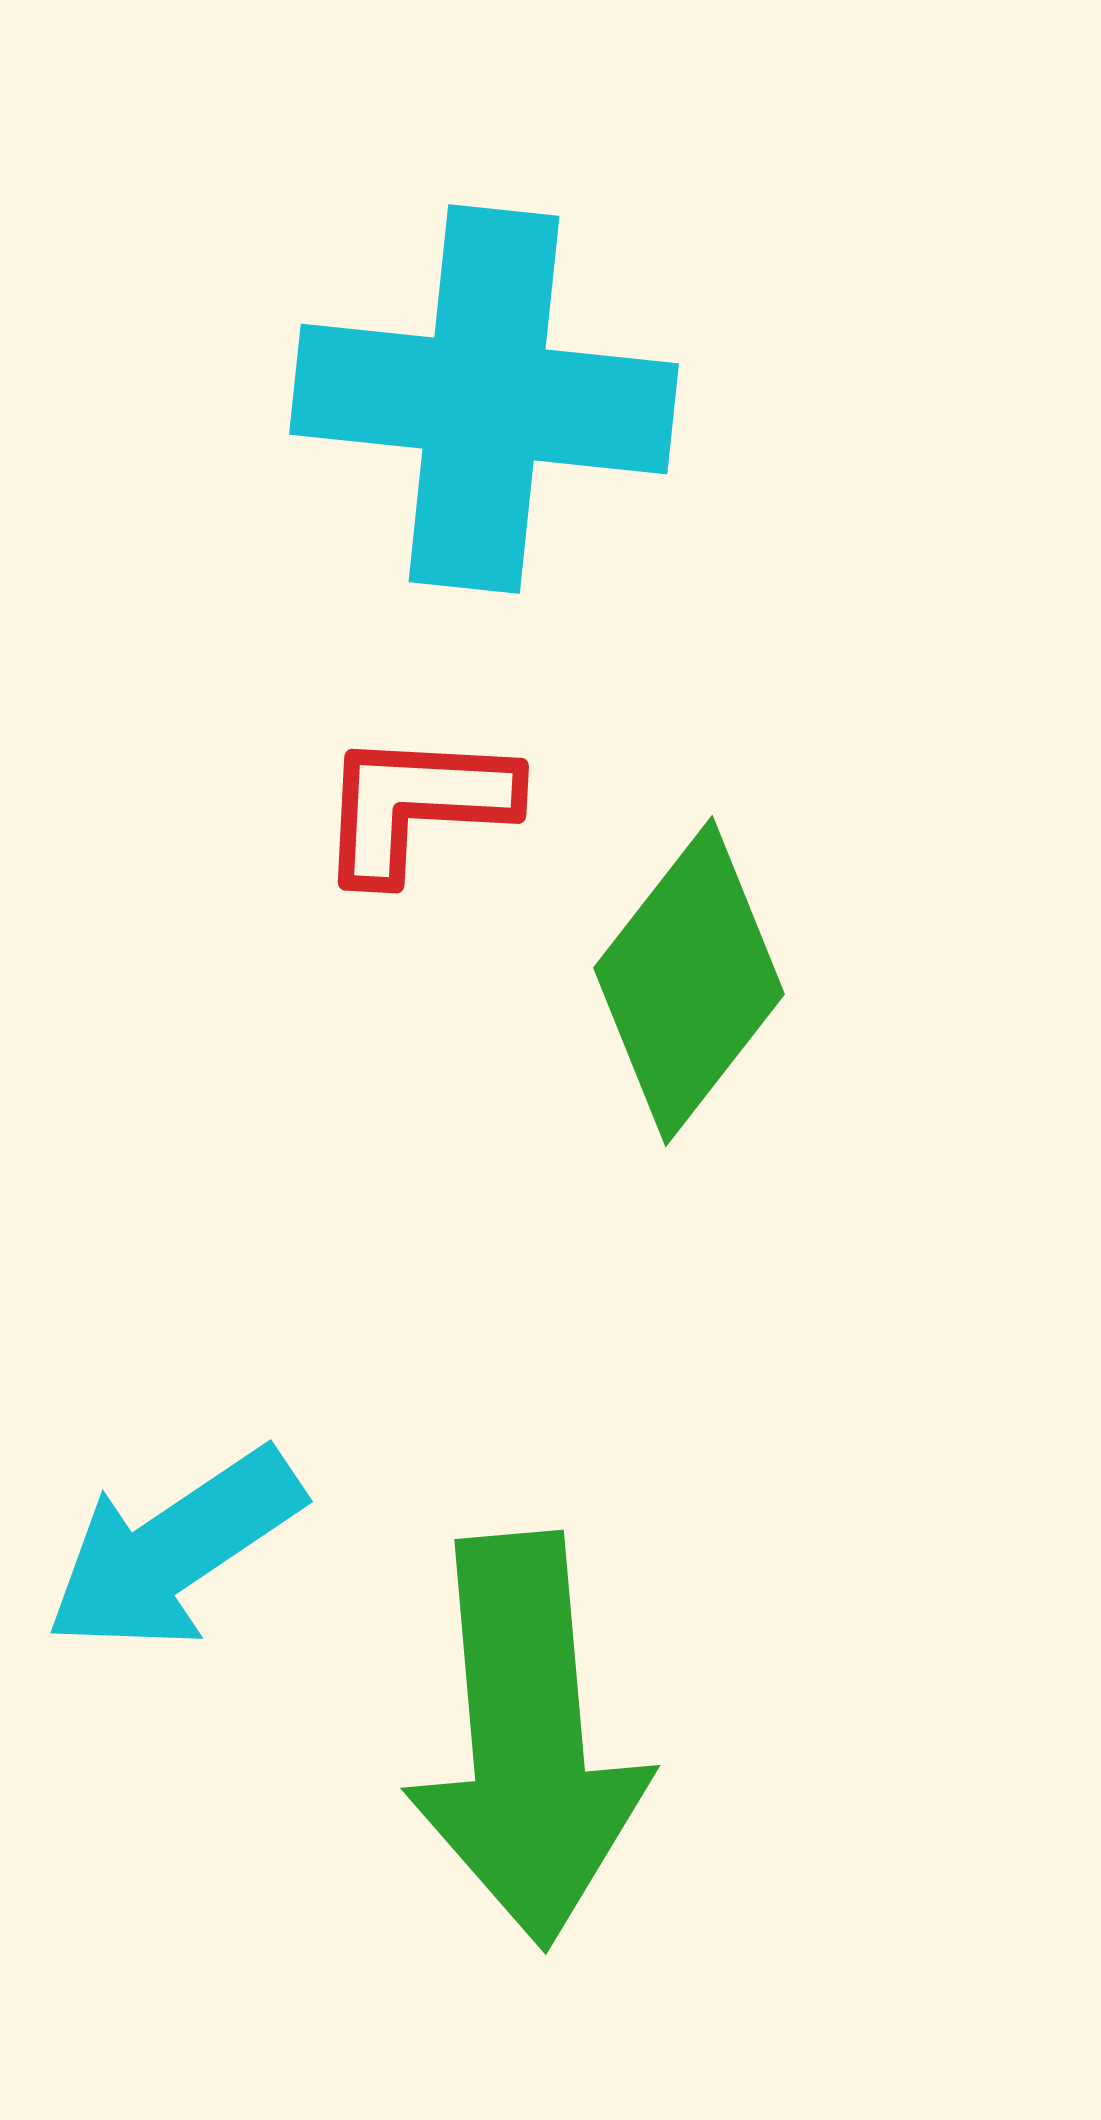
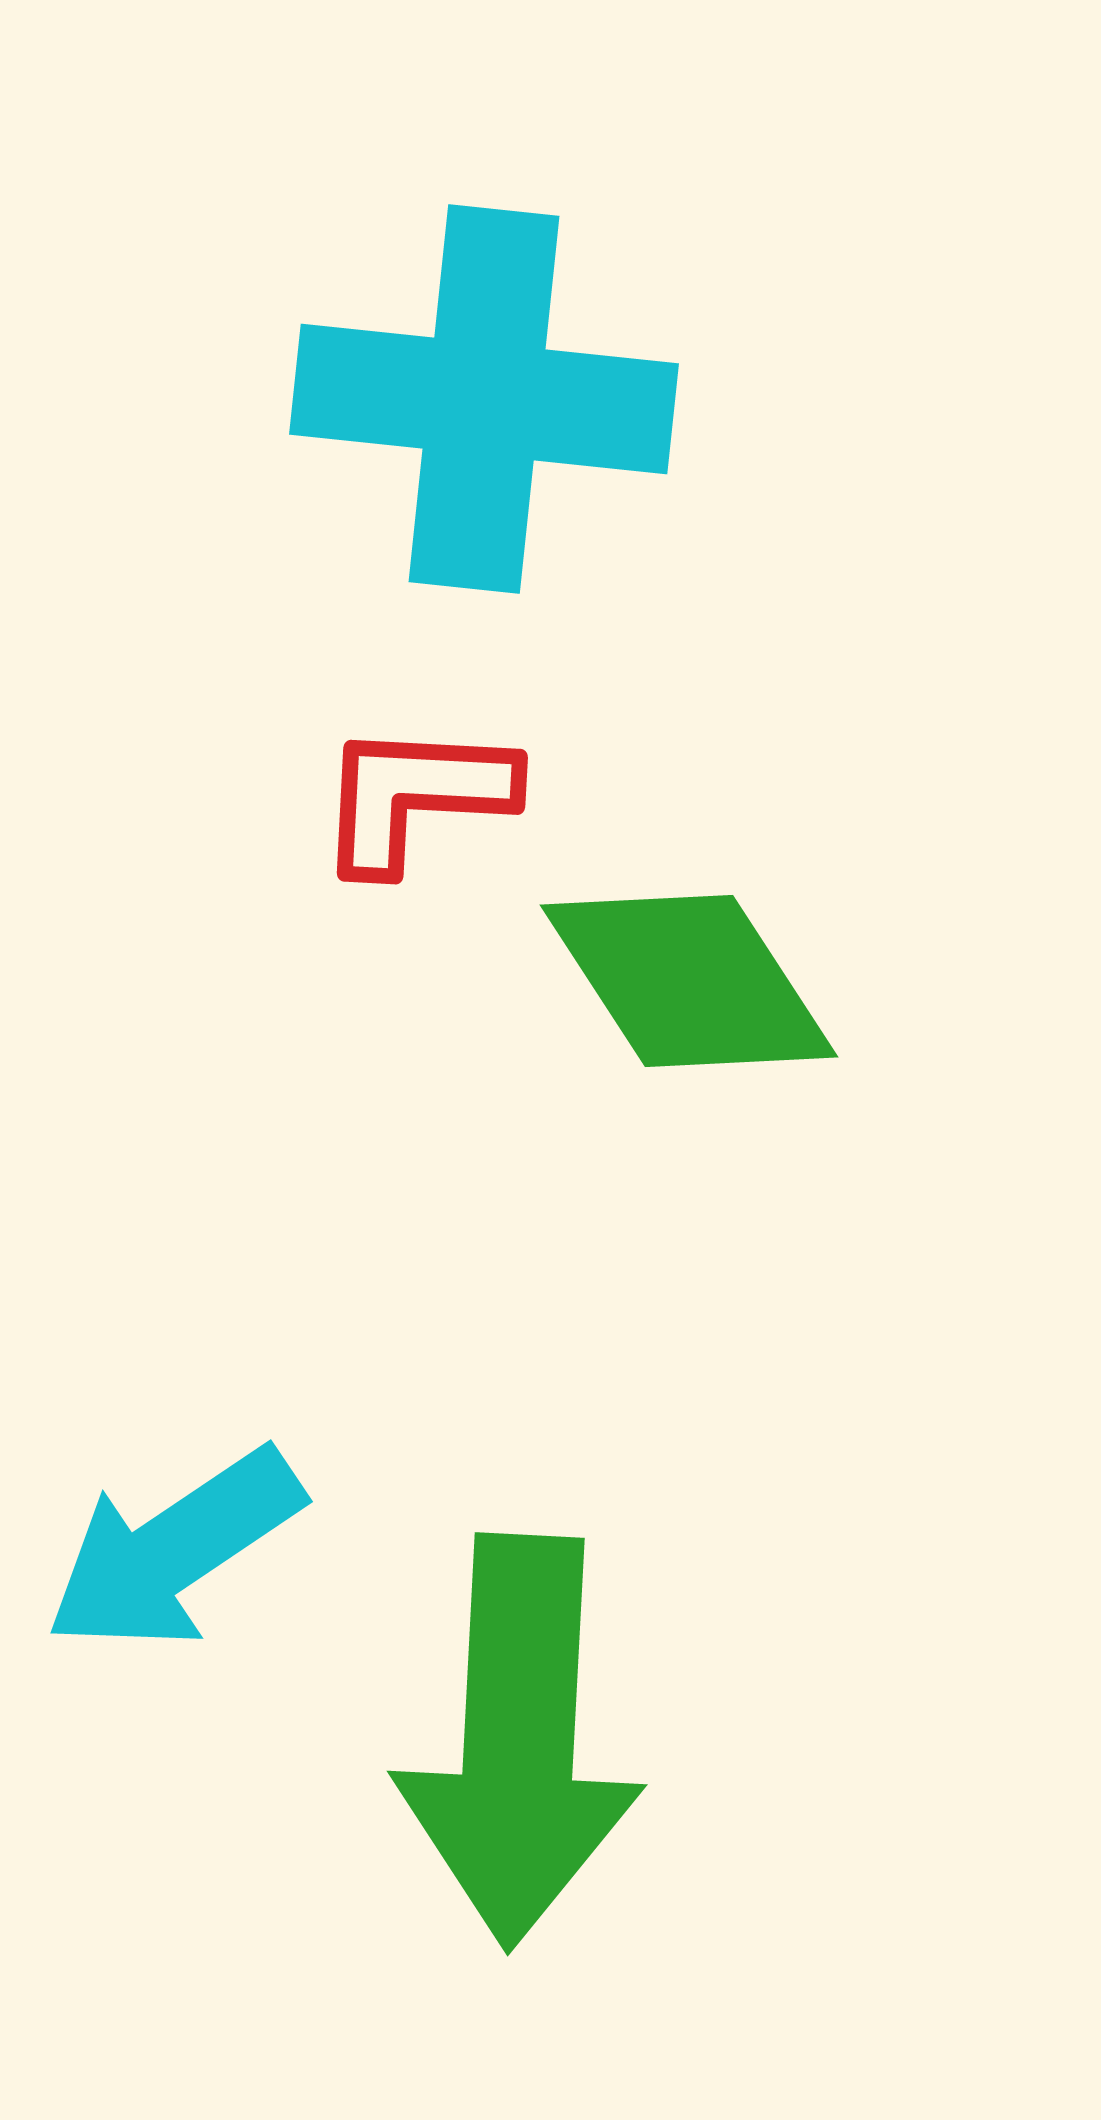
red L-shape: moved 1 px left, 9 px up
green diamond: rotated 71 degrees counterclockwise
green arrow: moved 8 px left, 1 px down; rotated 8 degrees clockwise
